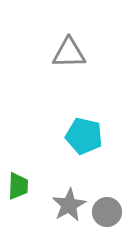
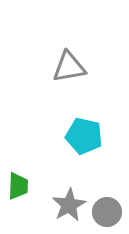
gray triangle: moved 14 px down; rotated 9 degrees counterclockwise
